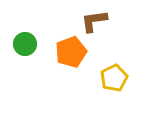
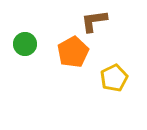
orange pentagon: moved 2 px right; rotated 8 degrees counterclockwise
